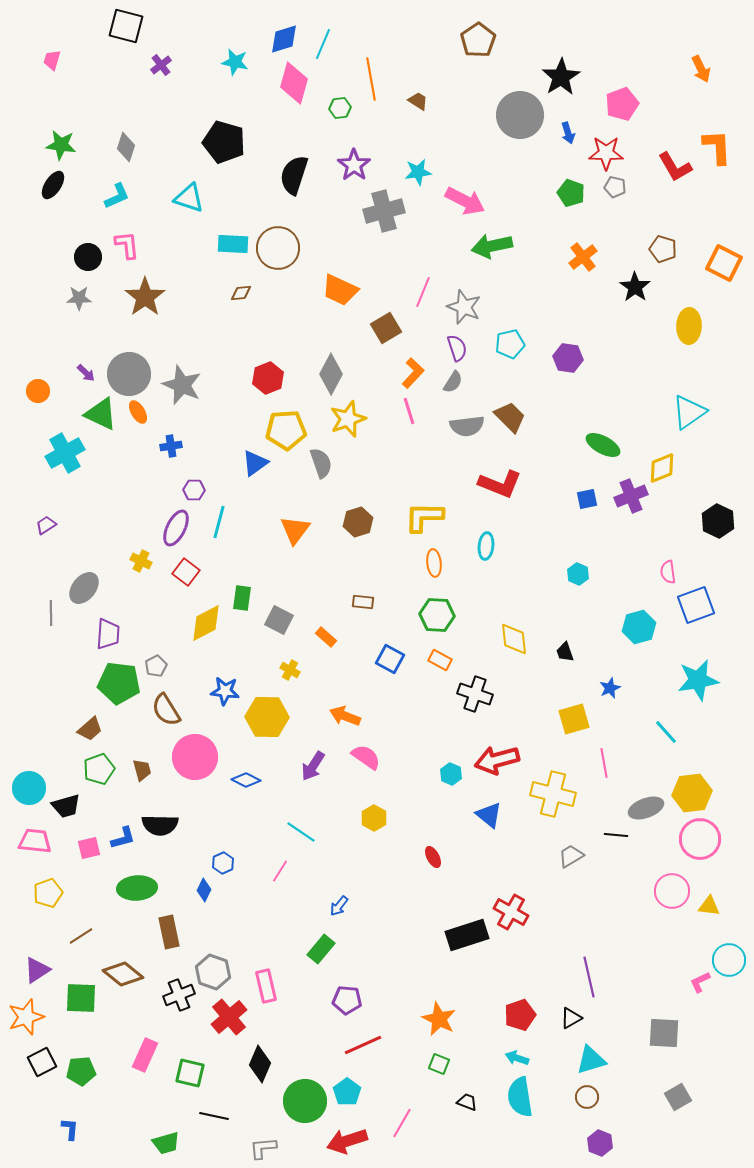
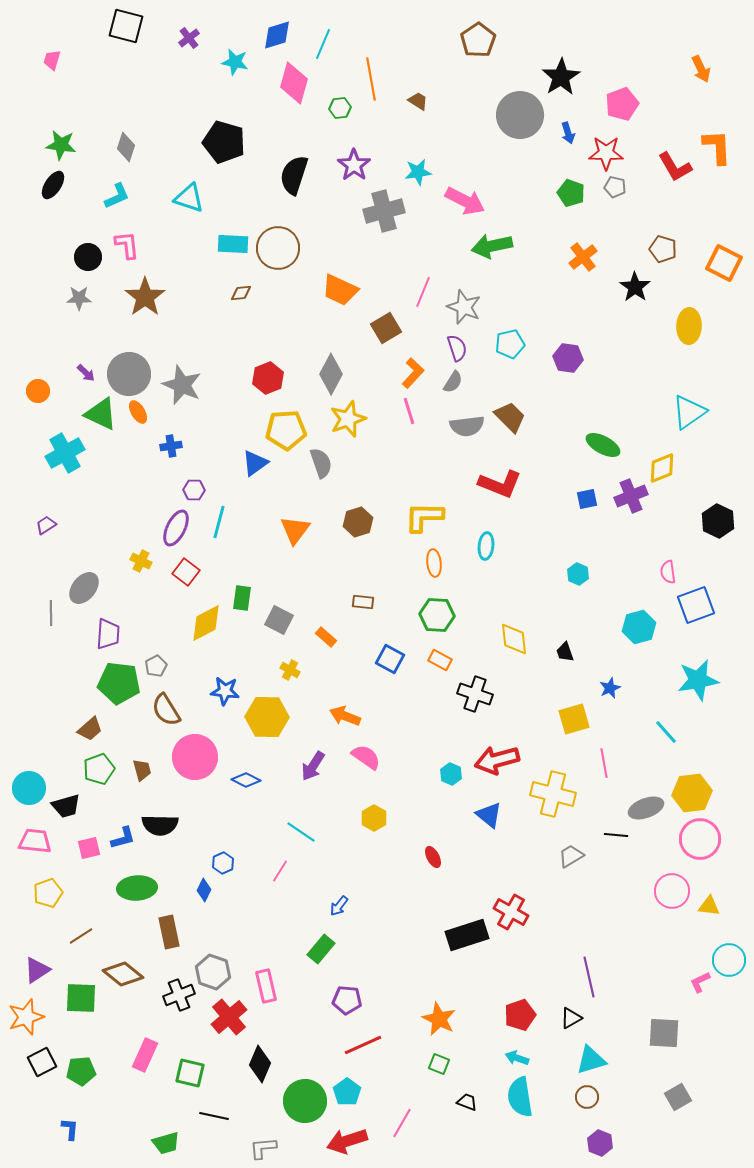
blue diamond at (284, 39): moved 7 px left, 4 px up
purple cross at (161, 65): moved 28 px right, 27 px up
